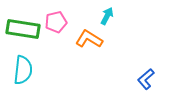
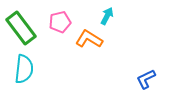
pink pentagon: moved 4 px right
green rectangle: moved 2 px left, 1 px up; rotated 44 degrees clockwise
cyan semicircle: moved 1 px right, 1 px up
blue L-shape: rotated 15 degrees clockwise
